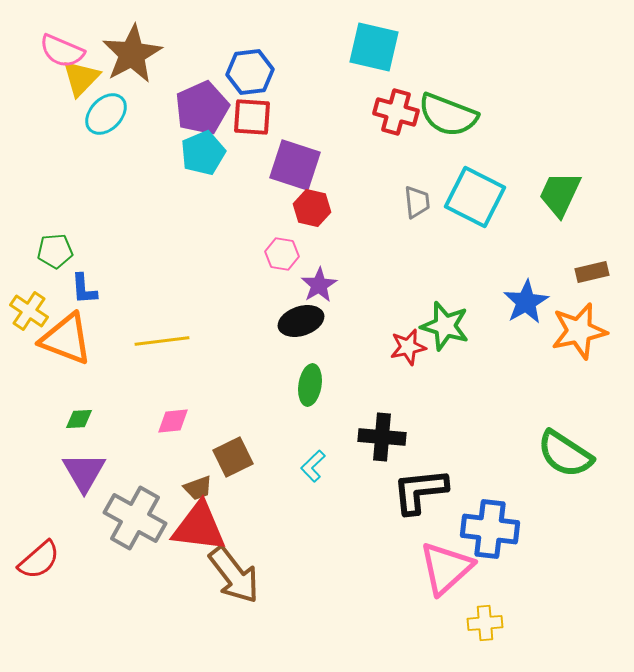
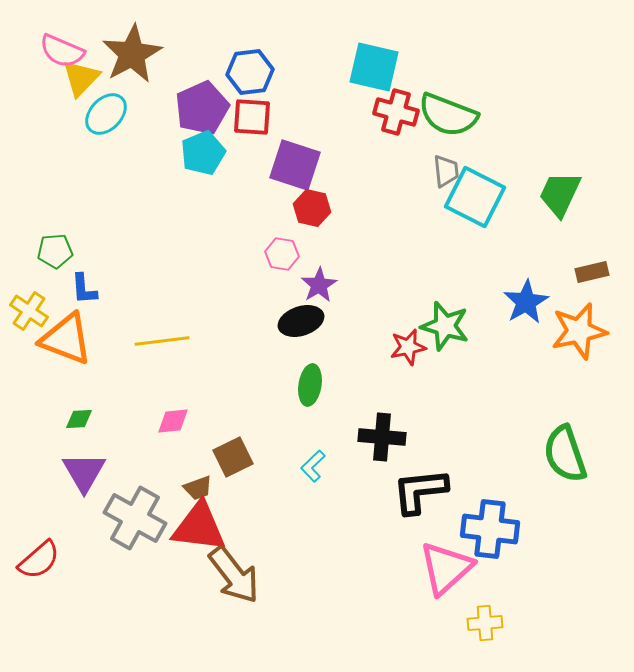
cyan square at (374, 47): moved 20 px down
gray trapezoid at (417, 202): moved 29 px right, 31 px up
green semicircle at (565, 454): rotated 38 degrees clockwise
